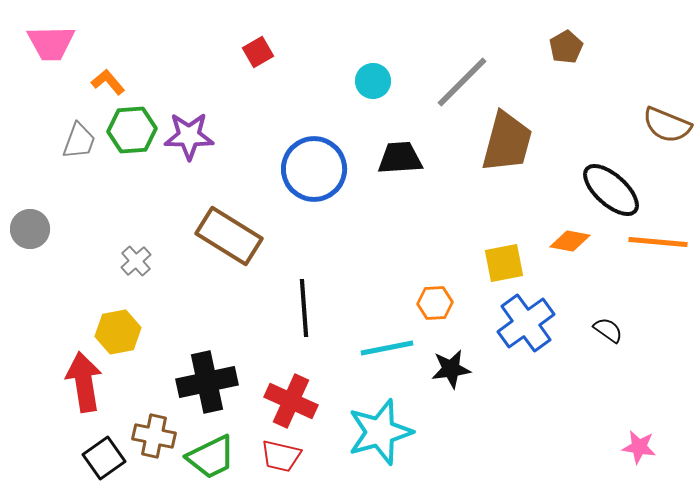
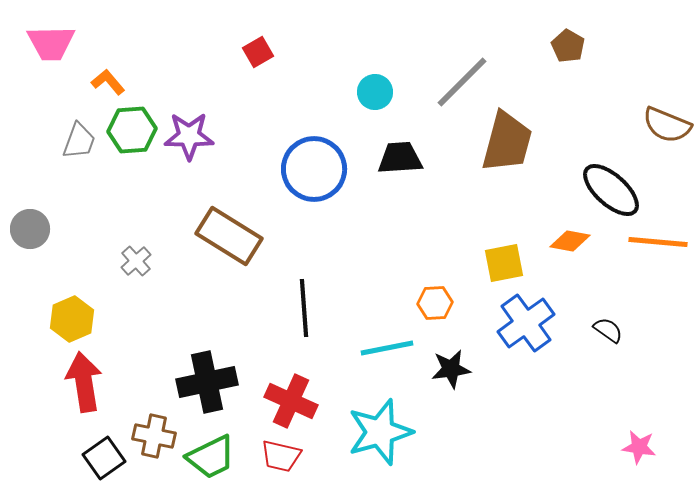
brown pentagon: moved 2 px right, 1 px up; rotated 12 degrees counterclockwise
cyan circle: moved 2 px right, 11 px down
yellow hexagon: moved 46 px left, 13 px up; rotated 12 degrees counterclockwise
